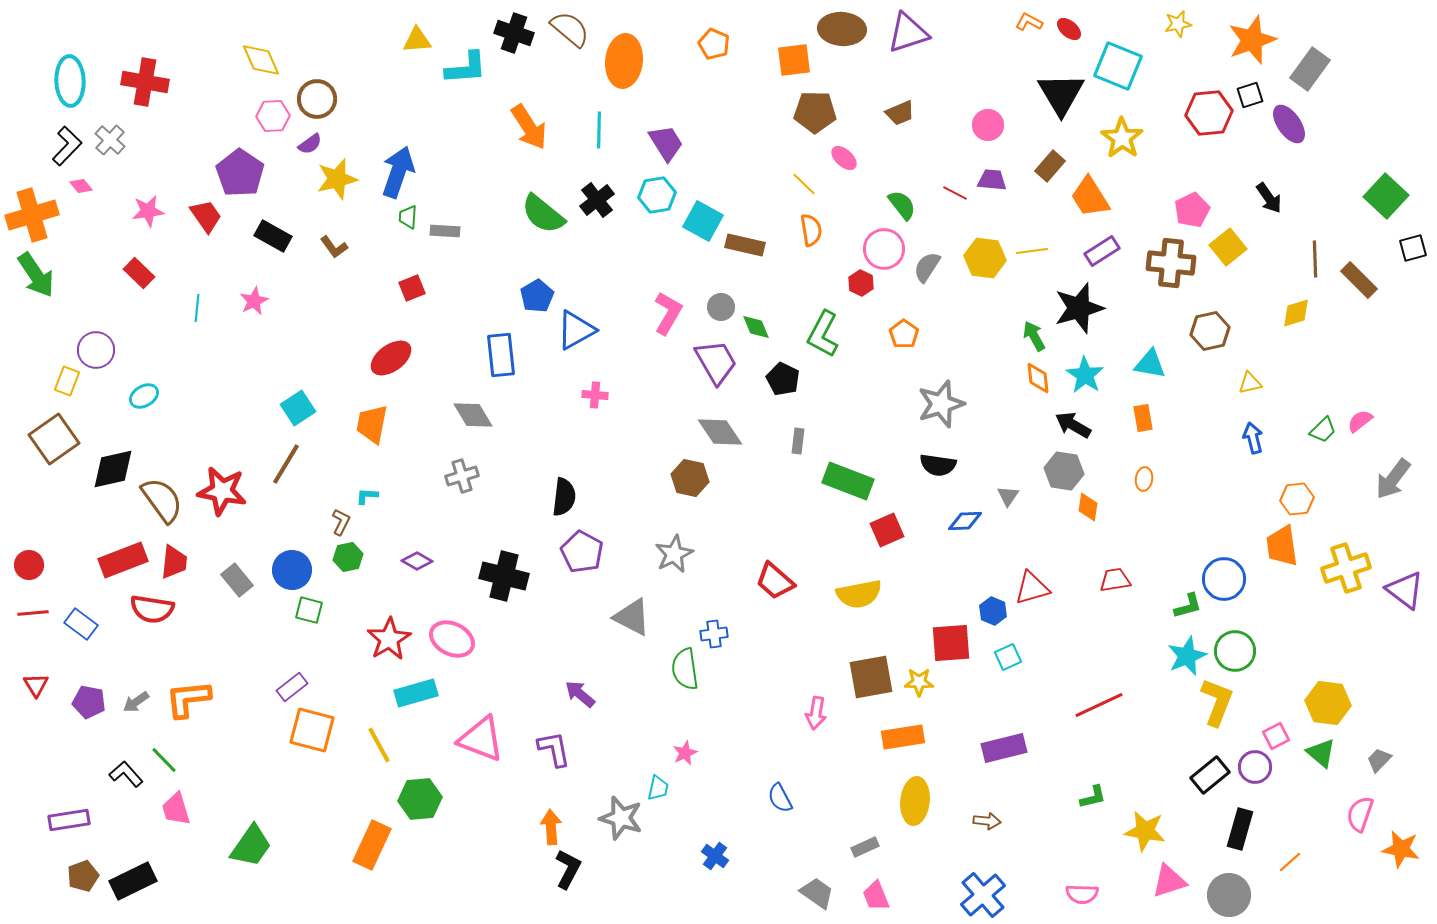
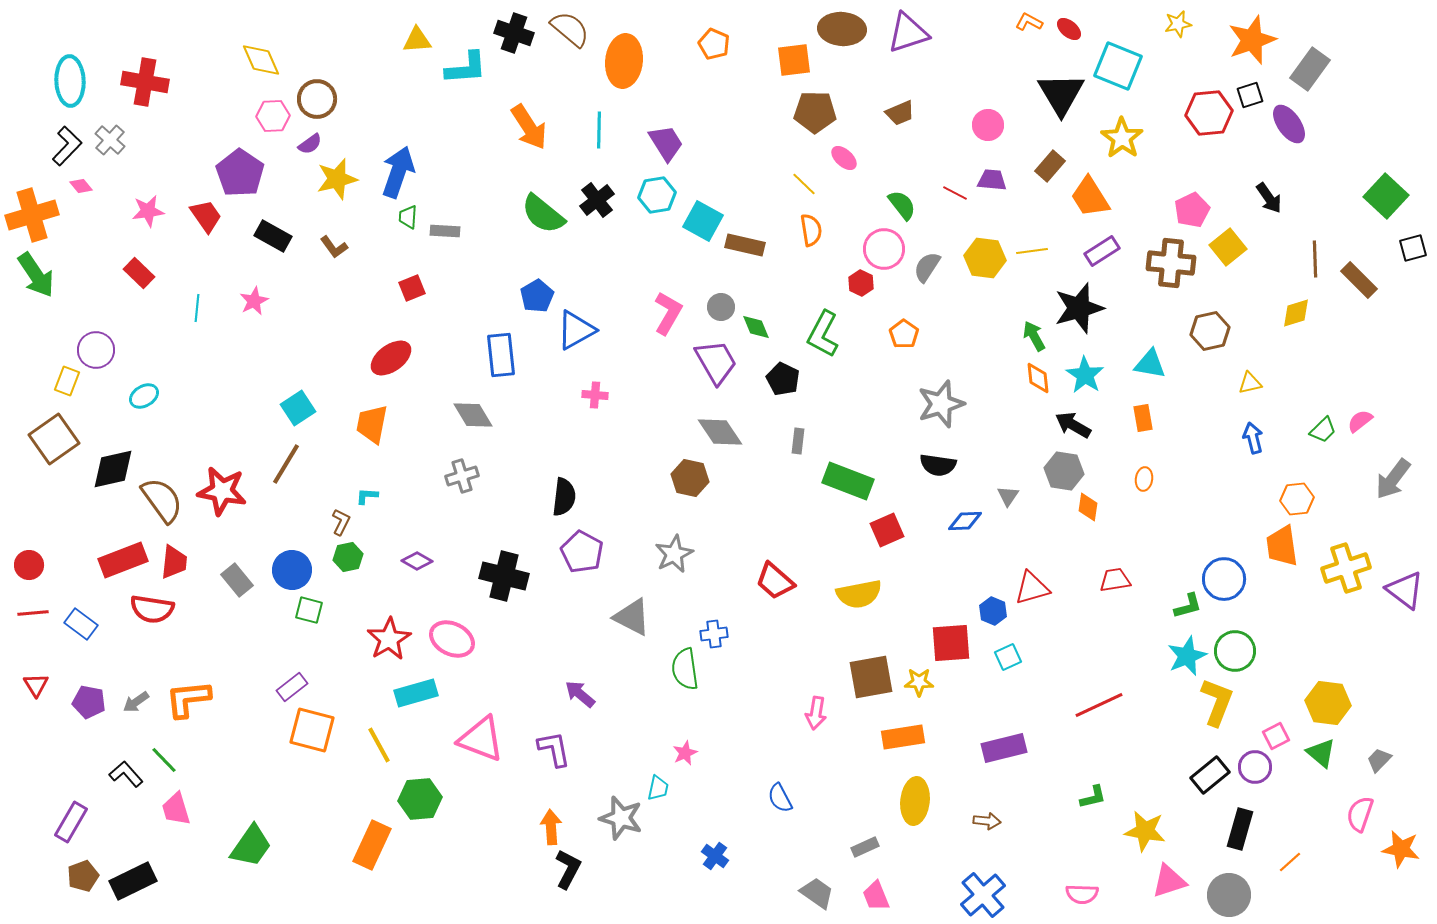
purple rectangle at (69, 820): moved 2 px right, 2 px down; rotated 51 degrees counterclockwise
